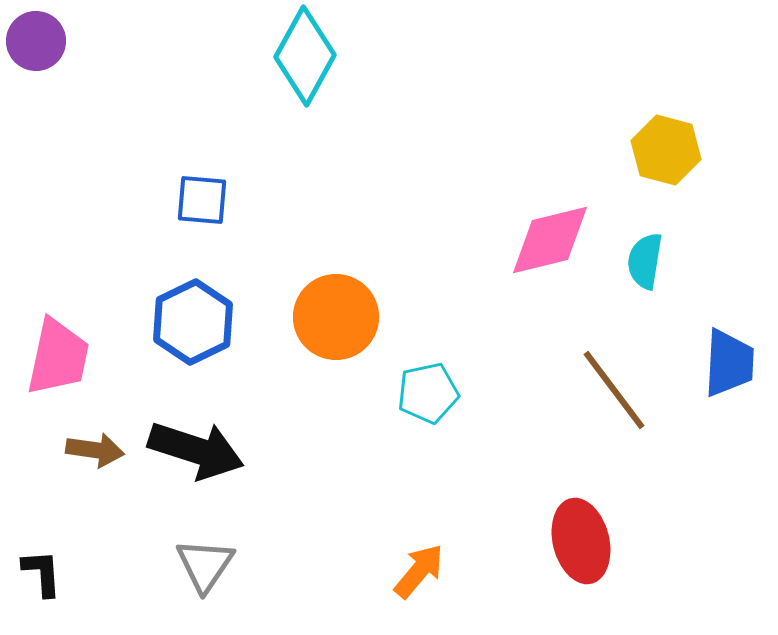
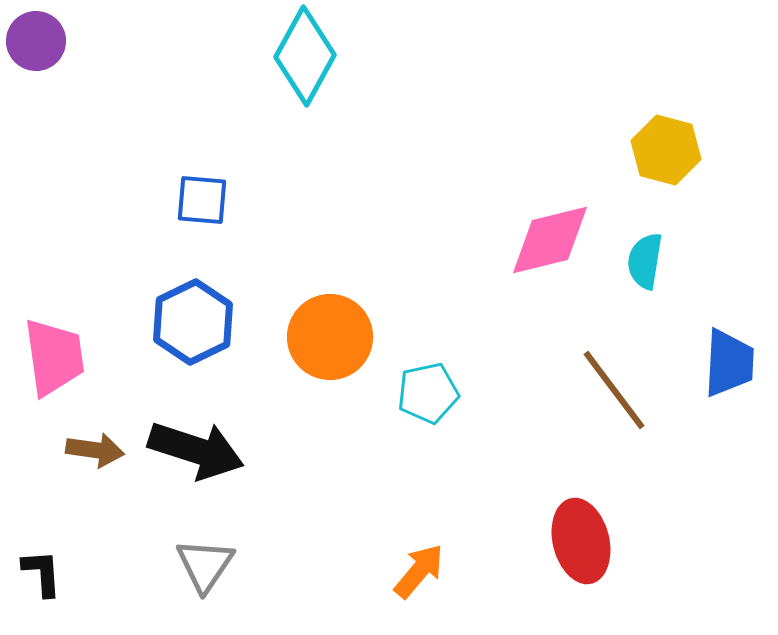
orange circle: moved 6 px left, 20 px down
pink trapezoid: moved 4 px left; rotated 20 degrees counterclockwise
